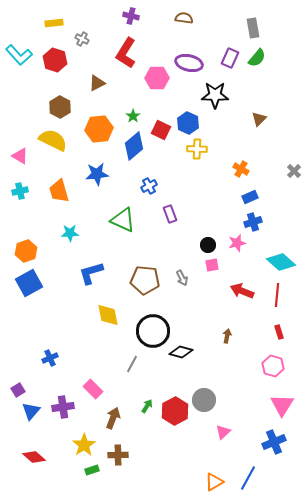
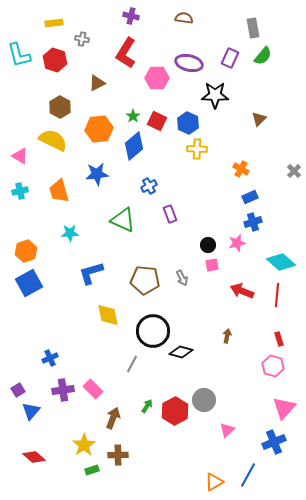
gray cross at (82, 39): rotated 16 degrees counterclockwise
cyan L-shape at (19, 55): rotated 28 degrees clockwise
green semicircle at (257, 58): moved 6 px right, 2 px up
red square at (161, 130): moved 4 px left, 9 px up
red rectangle at (279, 332): moved 7 px down
pink triangle at (282, 405): moved 2 px right, 3 px down; rotated 10 degrees clockwise
purple cross at (63, 407): moved 17 px up
pink triangle at (223, 432): moved 4 px right, 2 px up
blue line at (248, 478): moved 3 px up
